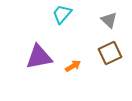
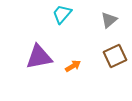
gray triangle: rotated 36 degrees clockwise
brown square: moved 5 px right, 3 px down
